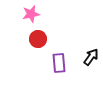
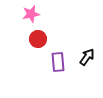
black arrow: moved 4 px left
purple rectangle: moved 1 px left, 1 px up
